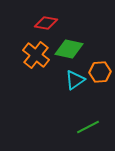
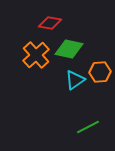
red diamond: moved 4 px right
orange cross: rotated 8 degrees clockwise
